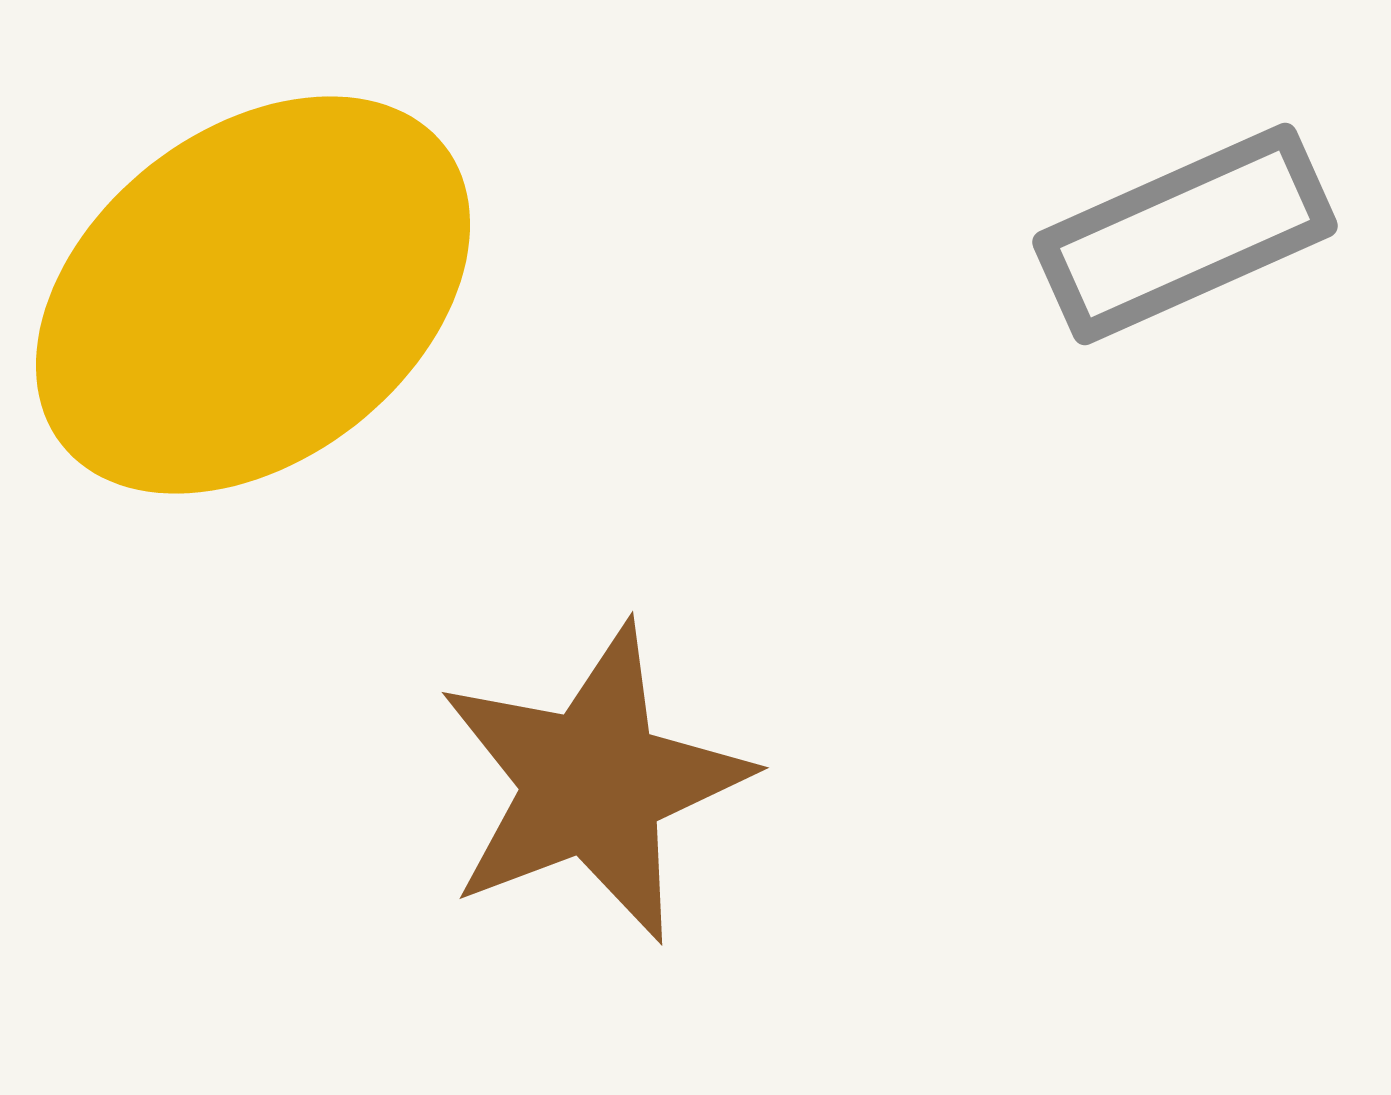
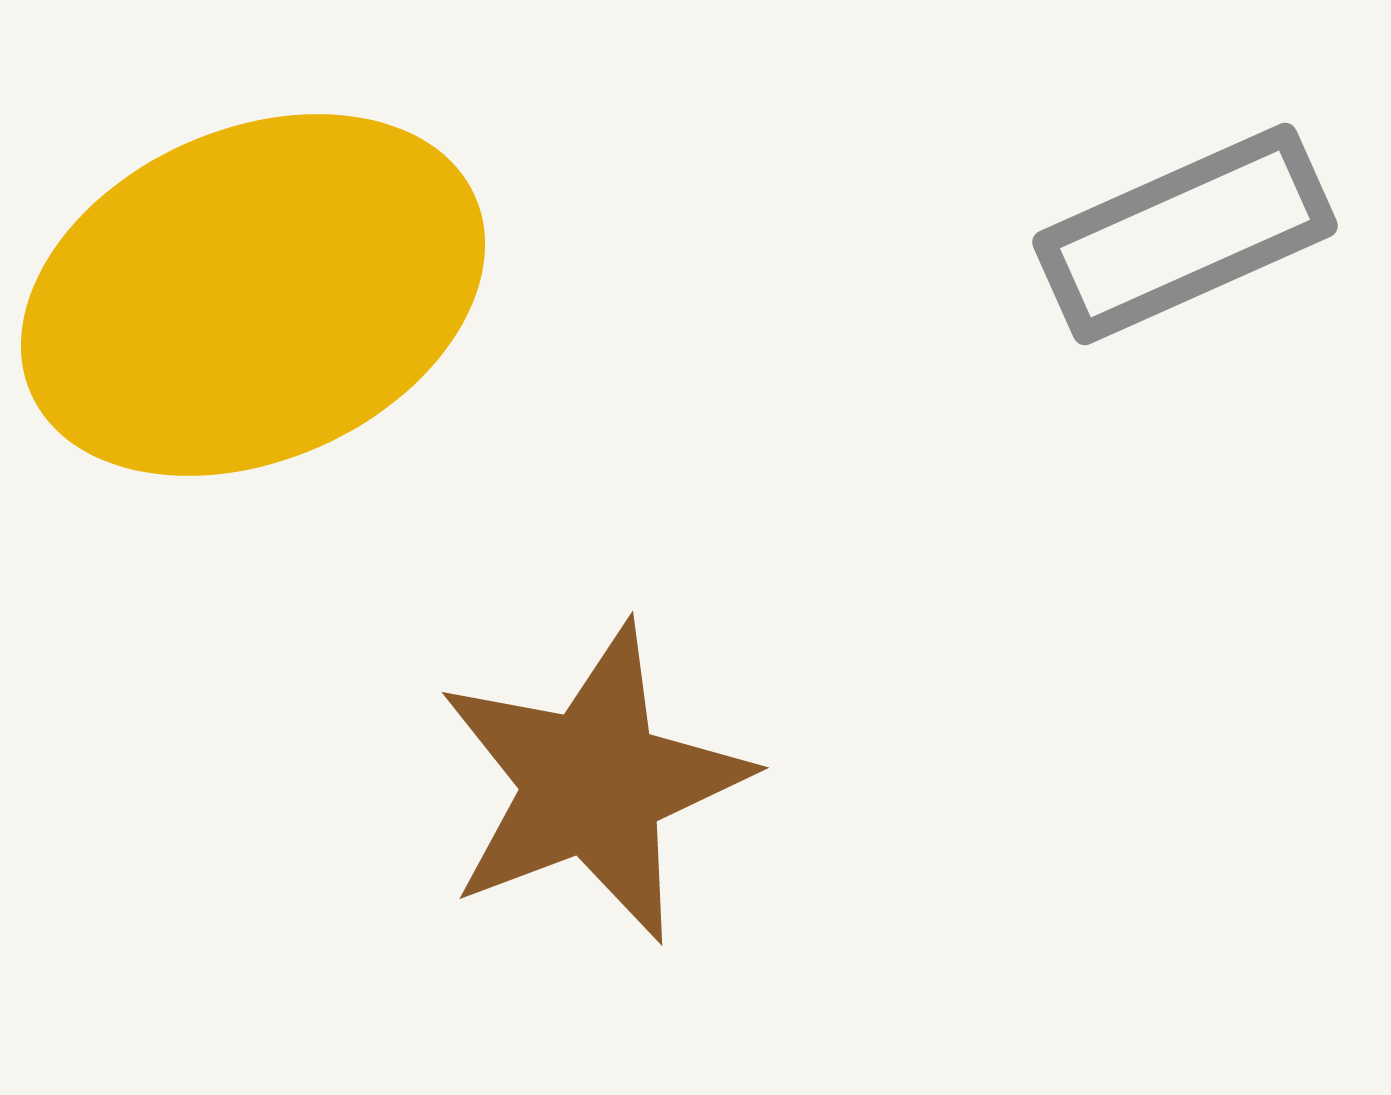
yellow ellipse: rotated 14 degrees clockwise
